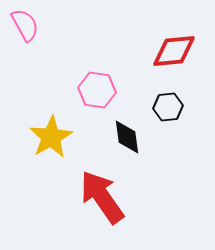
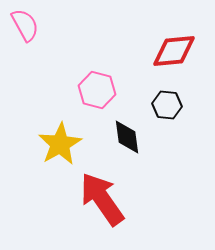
pink hexagon: rotated 6 degrees clockwise
black hexagon: moved 1 px left, 2 px up; rotated 12 degrees clockwise
yellow star: moved 9 px right, 7 px down
red arrow: moved 2 px down
